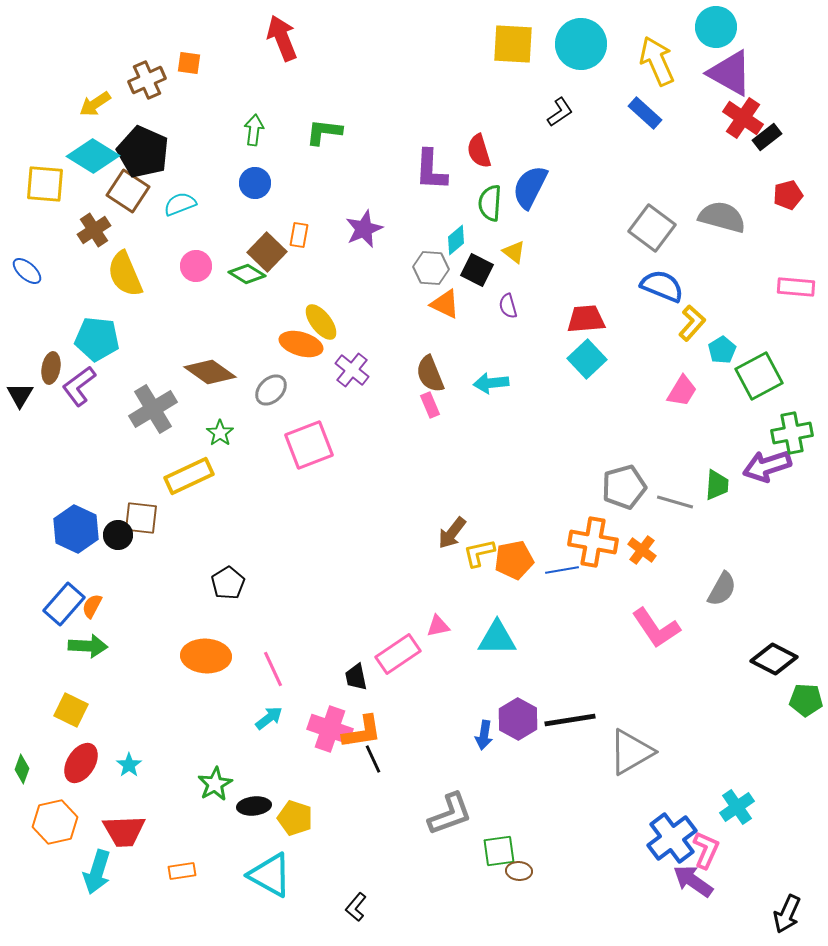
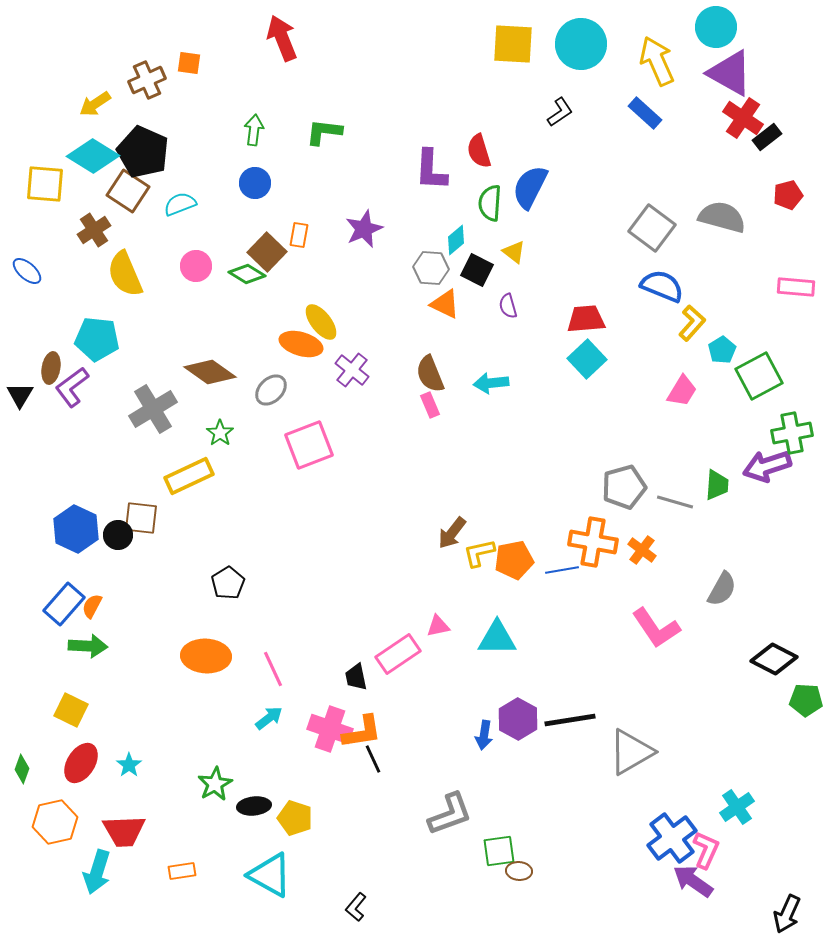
purple L-shape at (79, 386): moved 7 px left, 1 px down
